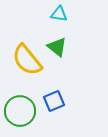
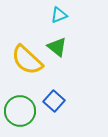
cyan triangle: moved 1 px down; rotated 30 degrees counterclockwise
yellow semicircle: rotated 8 degrees counterclockwise
blue square: rotated 25 degrees counterclockwise
